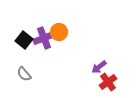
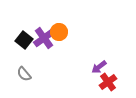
purple cross: rotated 15 degrees counterclockwise
